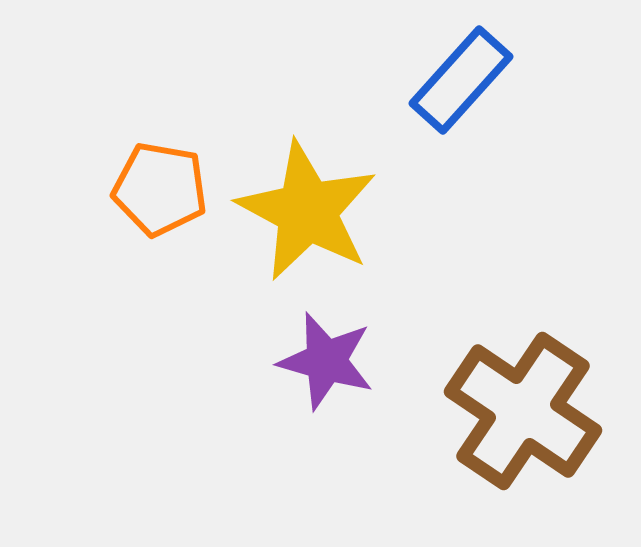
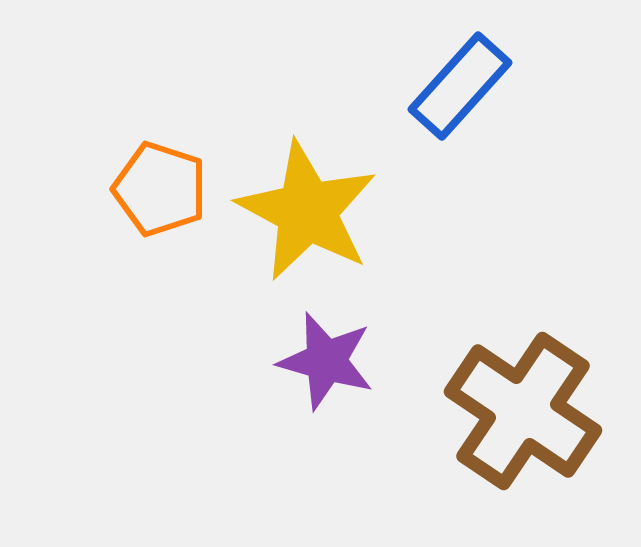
blue rectangle: moved 1 px left, 6 px down
orange pentagon: rotated 8 degrees clockwise
